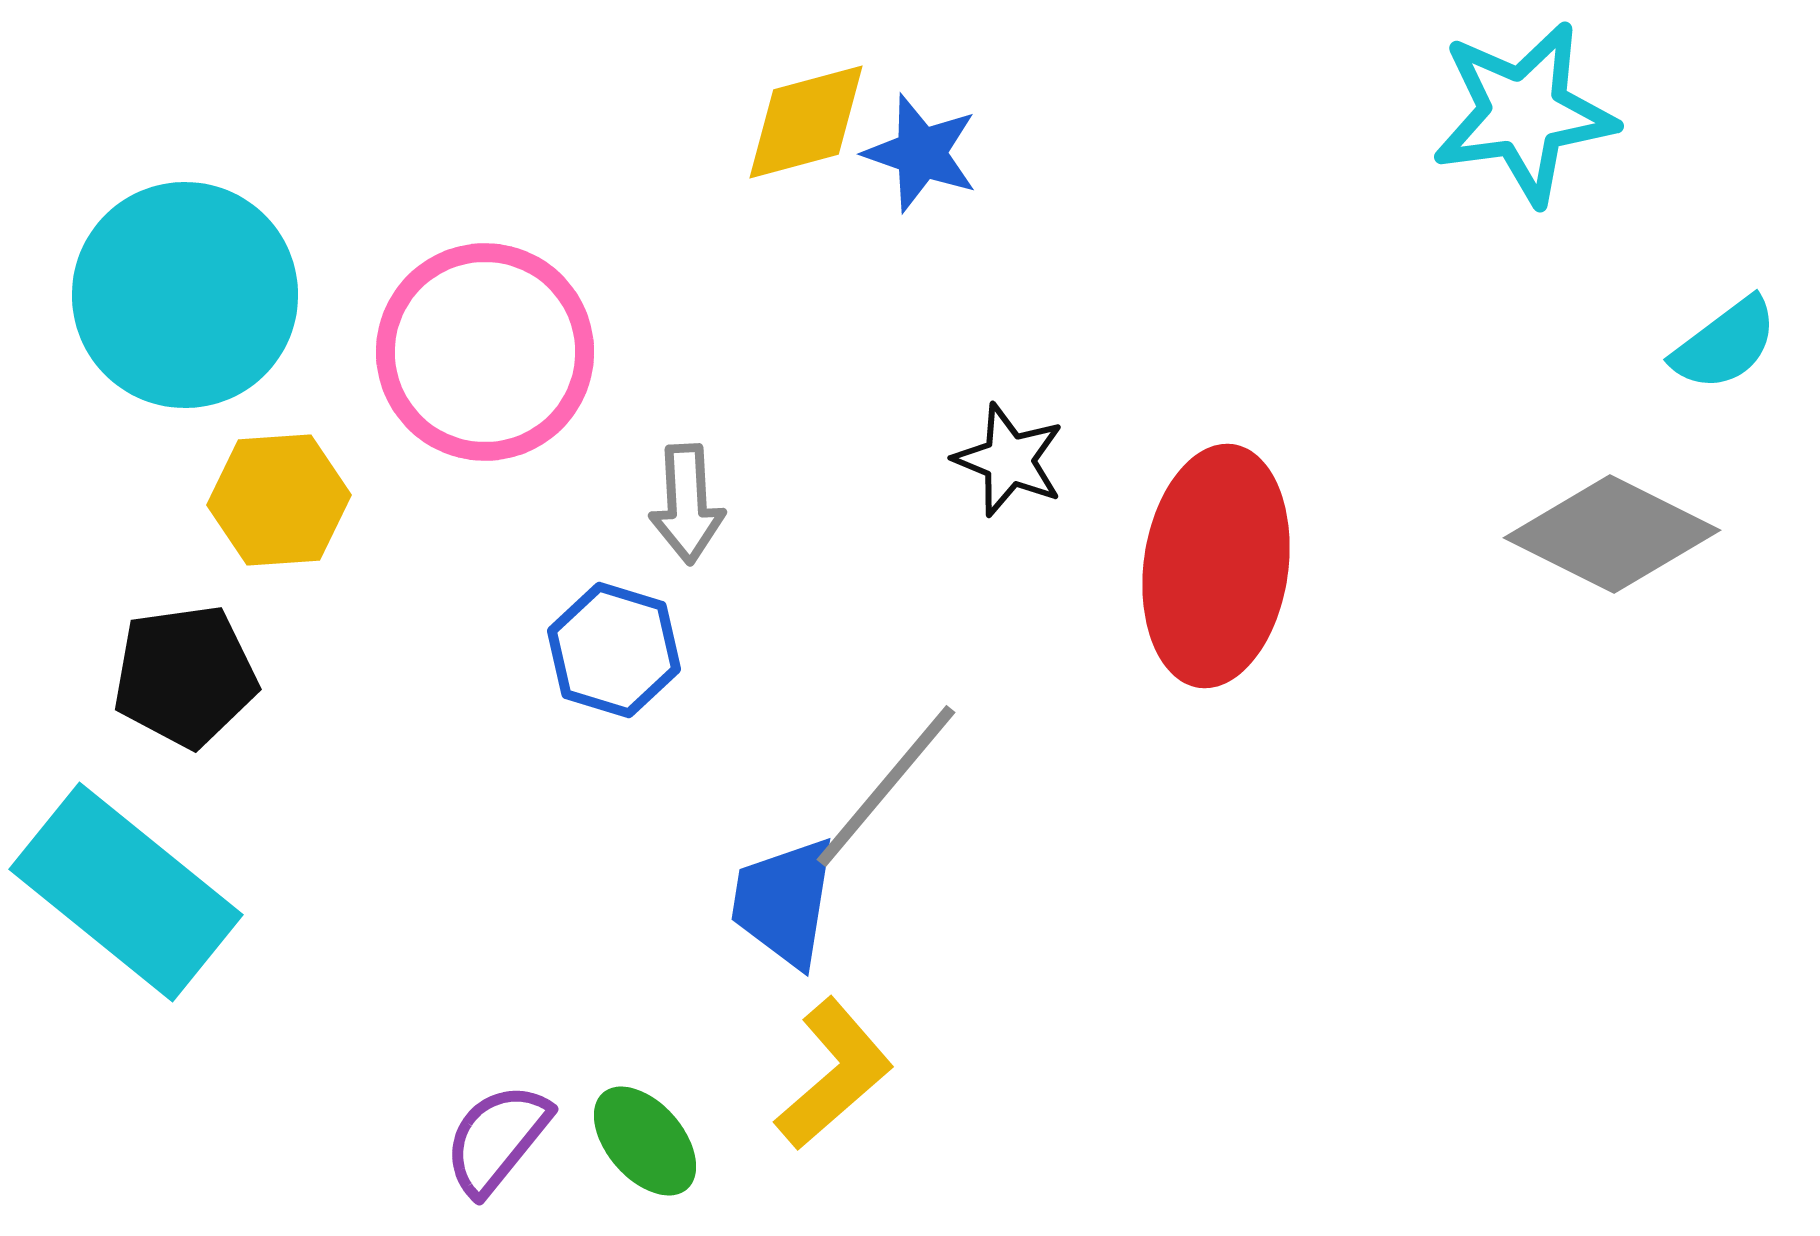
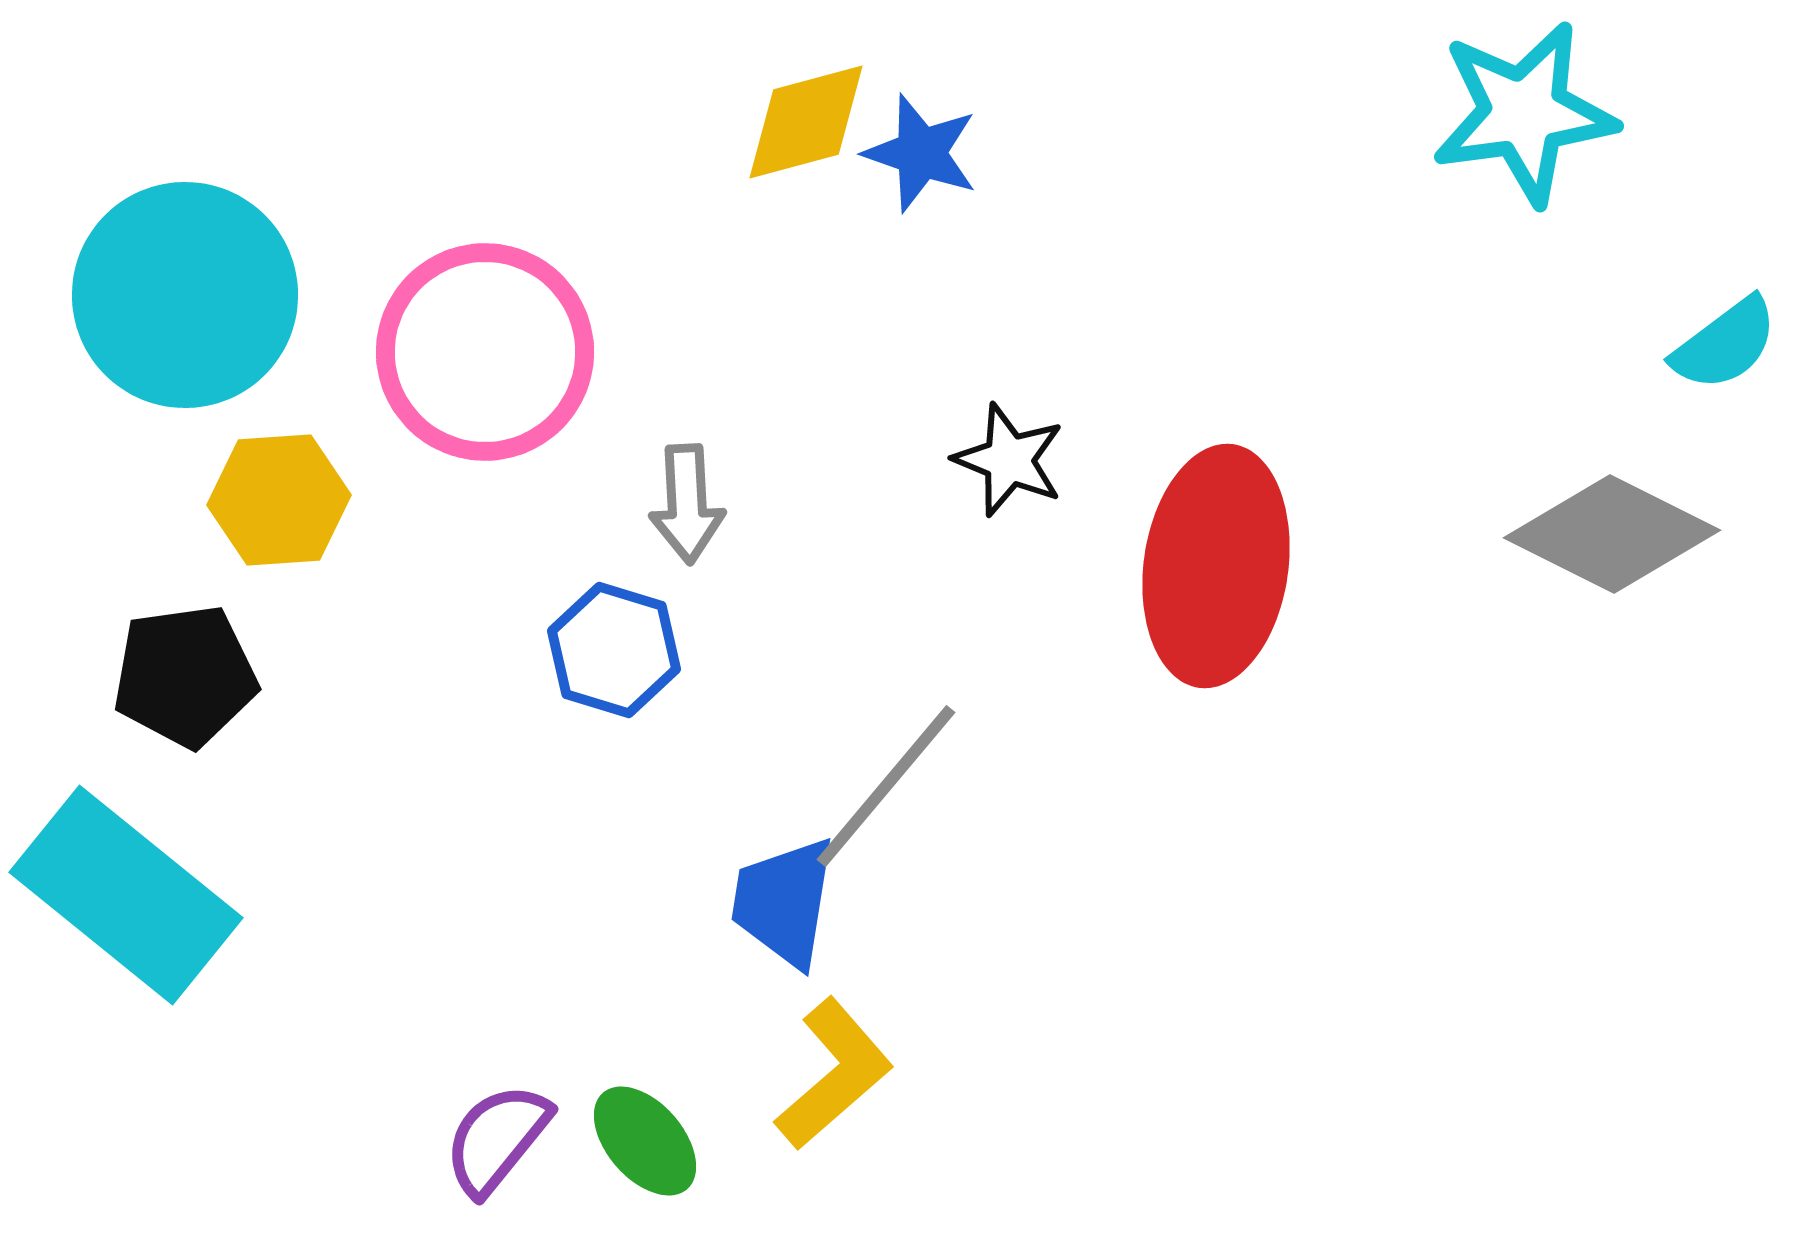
cyan rectangle: moved 3 px down
